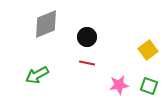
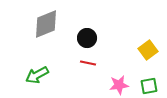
black circle: moved 1 px down
red line: moved 1 px right
green square: rotated 30 degrees counterclockwise
